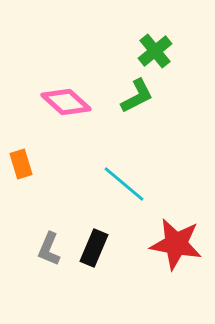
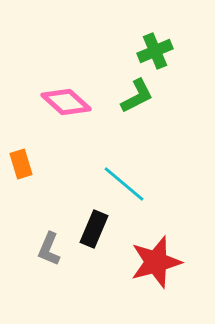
green cross: rotated 16 degrees clockwise
red star: moved 20 px left, 18 px down; rotated 26 degrees counterclockwise
black rectangle: moved 19 px up
